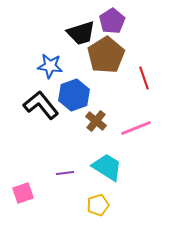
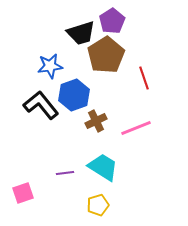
blue star: rotated 15 degrees counterclockwise
brown cross: rotated 25 degrees clockwise
cyan trapezoid: moved 4 px left
